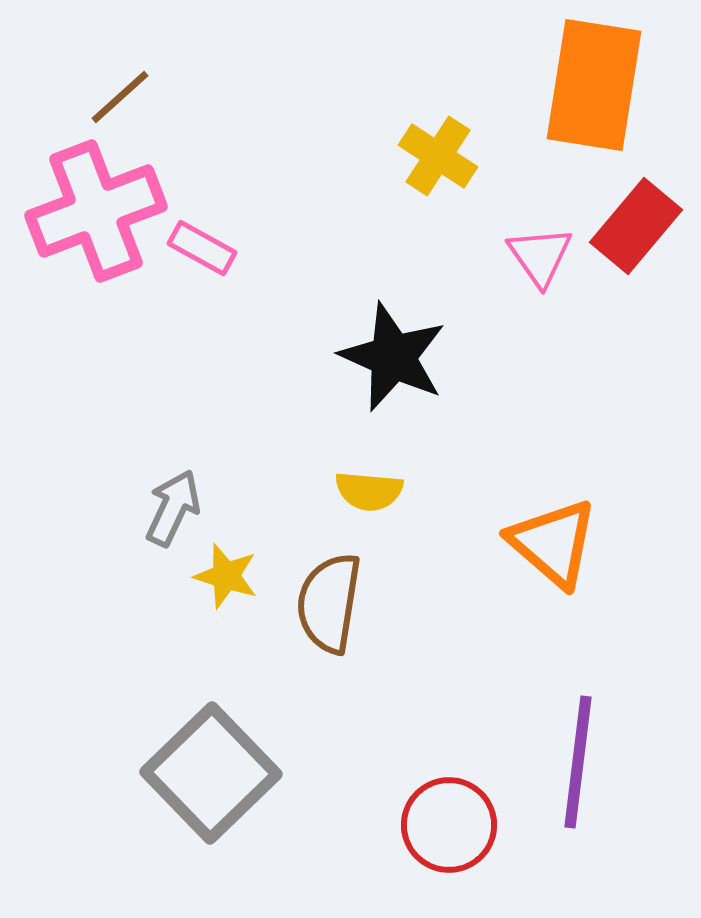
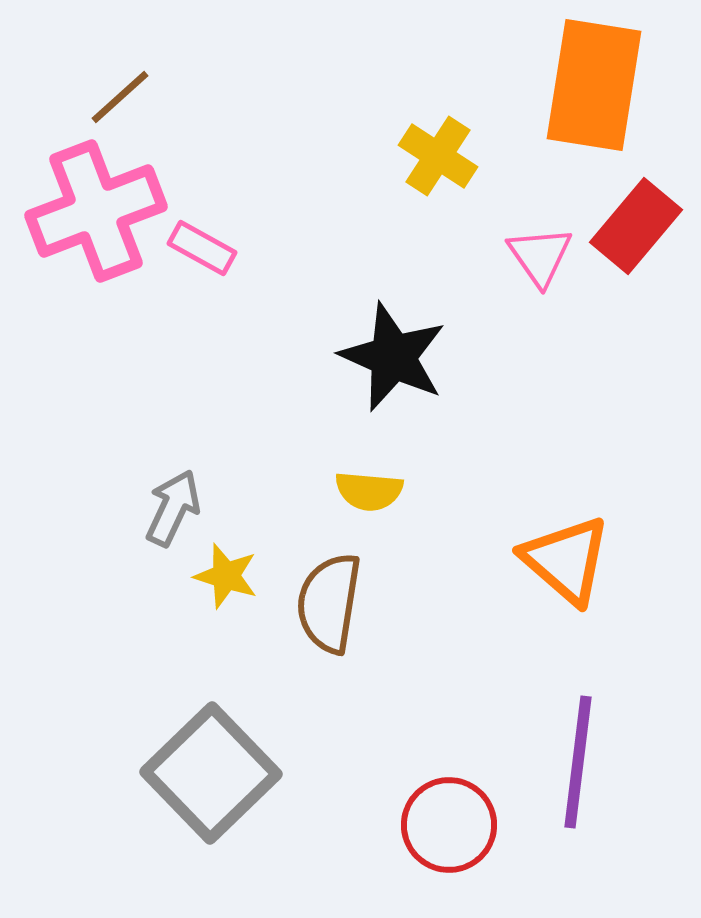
orange triangle: moved 13 px right, 17 px down
